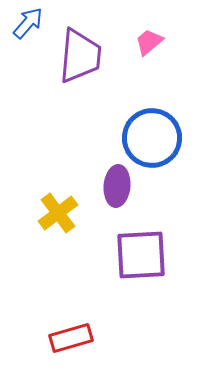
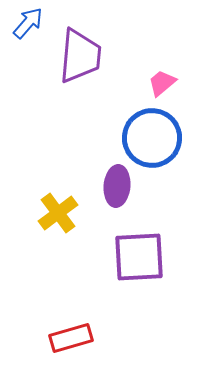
pink trapezoid: moved 13 px right, 41 px down
purple square: moved 2 px left, 2 px down
